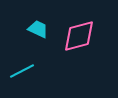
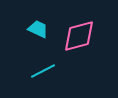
cyan line: moved 21 px right
